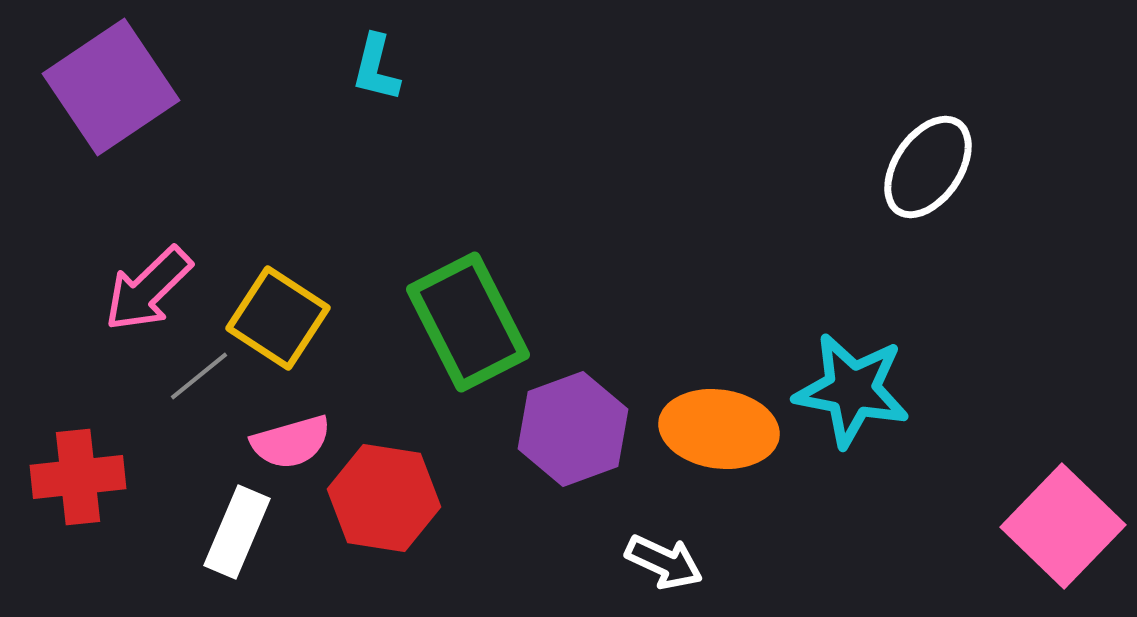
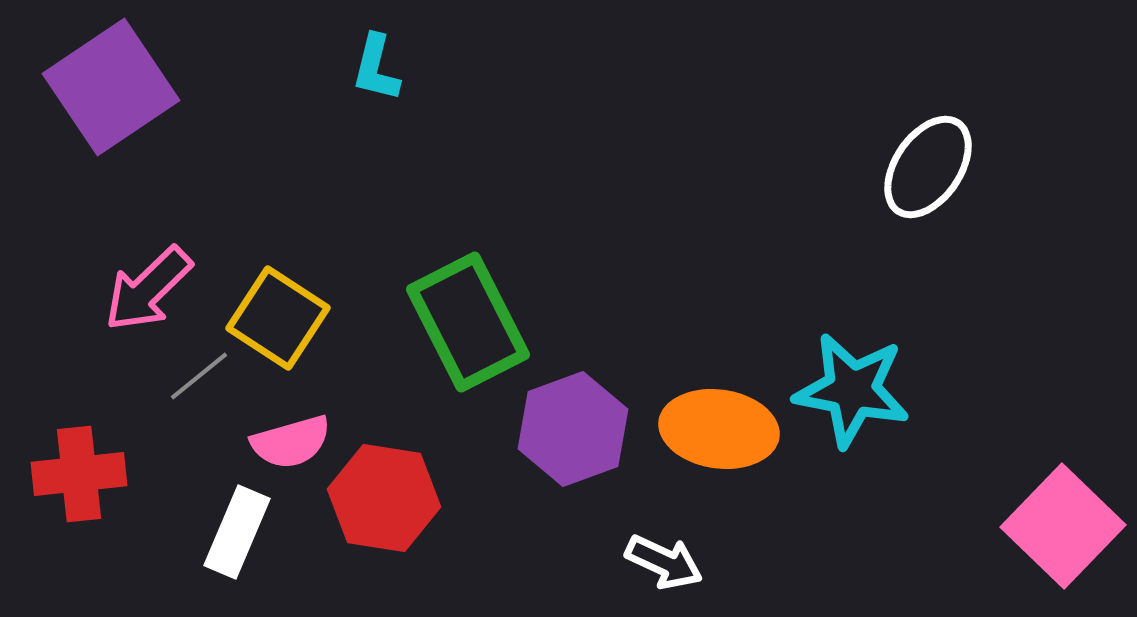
red cross: moved 1 px right, 3 px up
